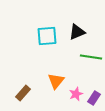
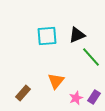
black triangle: moved 3 px down
green line: rotated 40 degrees clockwise
pink star: moved 4 px down
purple rectangle: moved 1 px up
